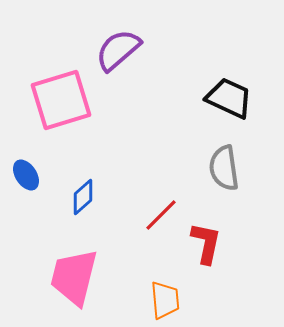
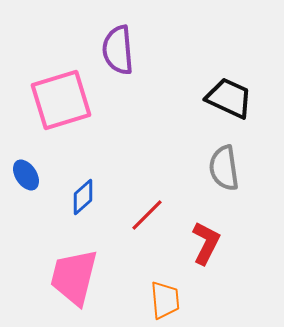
purple semicircle: rotated 54 degrees counterclockwise
red line: moved 14 px left
red L-shape: rotated 15 degrees clockwise
